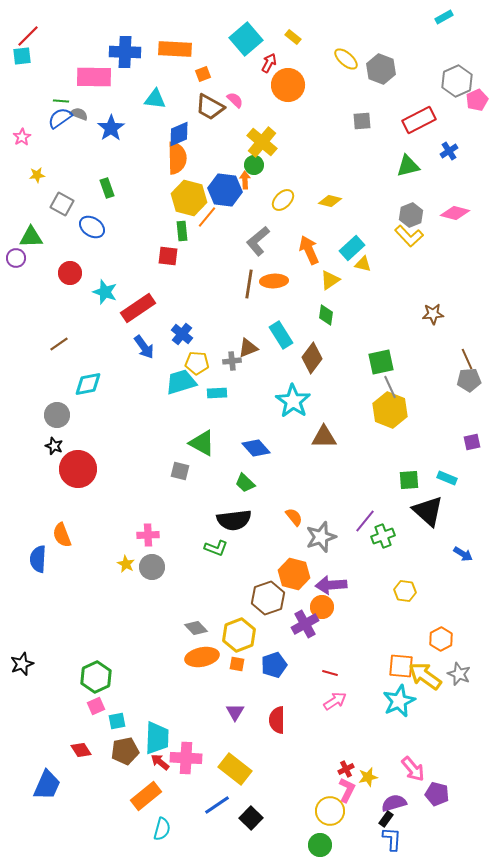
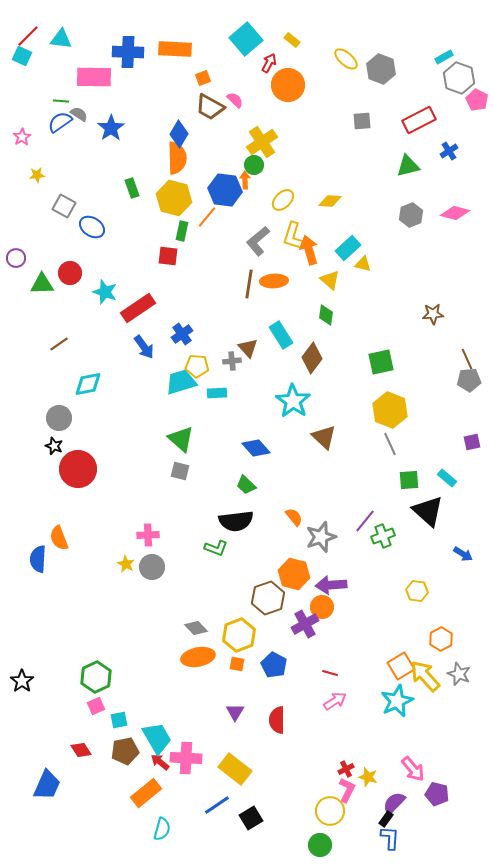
cyan rectangle at (444, 17): moved 40 px down
yellow rectangle at (293, 37): moved 1 px left, 3 px down
blue cross at (125, 52): moved 3 px right
cyan square at (22, 56): rotated 30 degrees clockwise
orange square at (203, 74): moved 4 px down
gray hexagon at (457, 81): moved 2 px right, 3 px up; rotated 16 degrees counterclockwise
cyan triangle at (155, 99): moved 94 px left, 60 px up
pink pentagon at (477, 100): rotated 20 degrees counterclockwise
gray semicircle at (79, 114): rotated 12 degrees clockwise
blue semicircle at (60, 118): moved 4 px down
blue diamond at (179, 134): rotated 36 degrees counterclockwise
yellow cross at (262, 142): rotated 16 degrees clockwise
green rectangle at (107, 188): moved 25 px right
yellow hexagon at (189, 198): moved 15 px left
yellow diamond at (330, 201): rotated 10 degrees counterclockwise
gray square at (62, 204): moved 2 px right, 2 px down
green rectangle at (182, 231): rotated 18 degrees clockwise
yellow L-shape at (409, 236): moved 116 px left; rotated 60 degrees clockwise
green triangle at (31, 237): moved 11 px right, 47 px down
cyan rectangle at (352, 248): moved 4 px left
orange arrow at (309, 250): rotated 8 degrees clockwise
yellow triangle at (330, 280): rotated 45 degrees counterclockwise
blue cross at (182, 334): rotated 15 degrees clockwise
brown triangle at (248, 348): rotated 50 degrees counterclockwise
yellow pentagon at (197, 363): moved 3 px down
gray line at (390, 387): moved 57 px down
gray circle at (57, 415): moved 2 px right, 3 px down
brown triangle at (324, 437): rotated 44 degrees clockwise
green triangle at (202, 443): moved 21 px left, 4 px up; rotated 12 degrees clockwise
cyan rectangle at (447, 478): rotated 18 degrees clockwise
green trapezoid at (245, 483): moved 1 px right, 2 px down
black semicircle at (234, 520): moved 2 px right, 1 px down
orange semicircle at (62, 535): moved 3 px left, 3 px down
yellow hexagon at (405, 591): moved 12 px right
orange ellipse at (202, 657): moved 4 px left
black star at (22, 664): moved 17 px down; rotated 15 degrees counterclockwise
blue pentagon at (274, 665): rotated 25 degrees counterclockwise
orange square at (401, 666): rotated 36 degrees counterclockwise
yellow arrow at (425, 676): rotated 12 degrees clockwise
cyan star at (399, 701): moved 2 px left
cyan square at (117, 721): moved 2 px right, 1 px up
cyan trapezoid at (157, 738): rotated 32 degrees counterclockwise
yellow star at (368, 777): rotated 30 degrees clockwise
orange rectangle at (146, 796): moved 3 px up
purple semicircle at (394, 803): rotated 30 degrees counterclockwise
black square at (251, 818): rotated 15 degrees clockwise
blue L-shape at (392, 839): moved 2 px left, 1 px up
